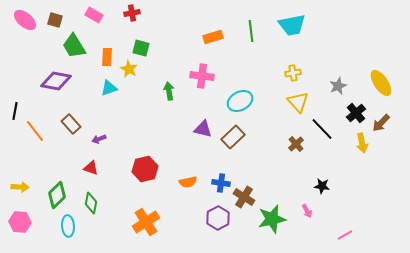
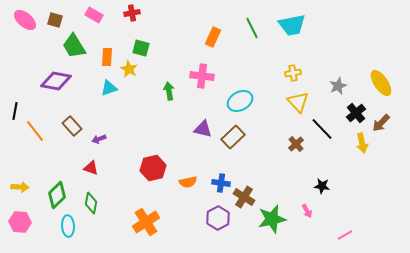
green line at (251, 31): moved 1 px right, 3 px up; rotated 20 degrees counterclockwise
orange rectangle at (213, 37): rotated 48 degrees counterclockwise
brown rectangle at (71, 124): moved 1 px right, 2 px down
red hexagon at (145, 169): moved 8 px right, 1 px up
